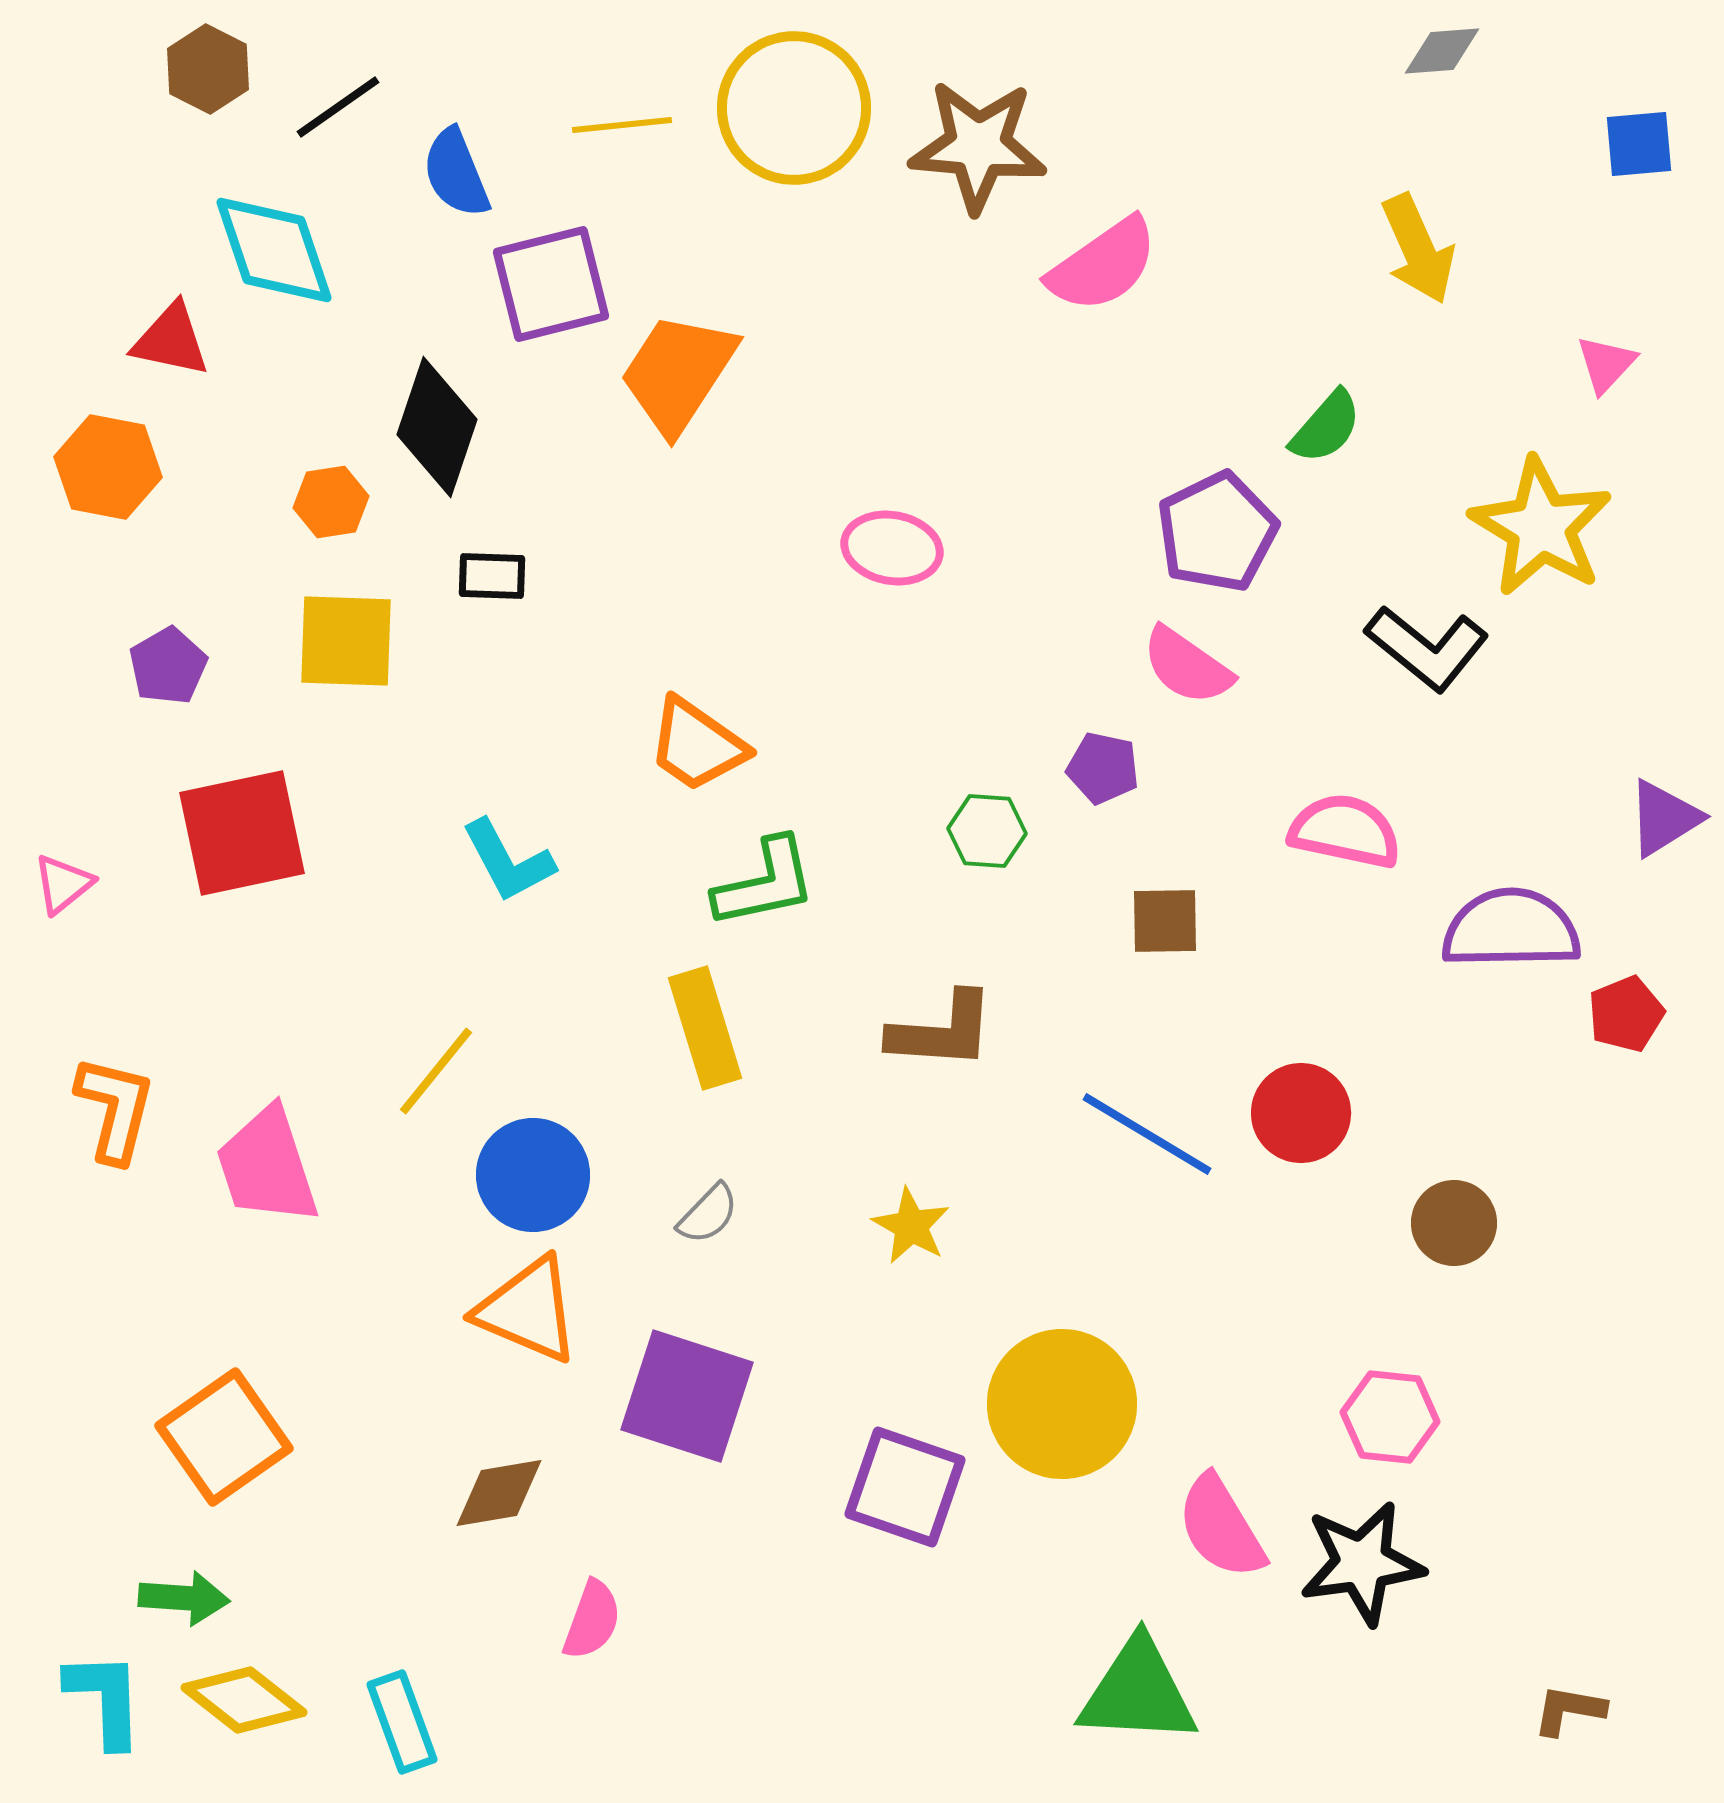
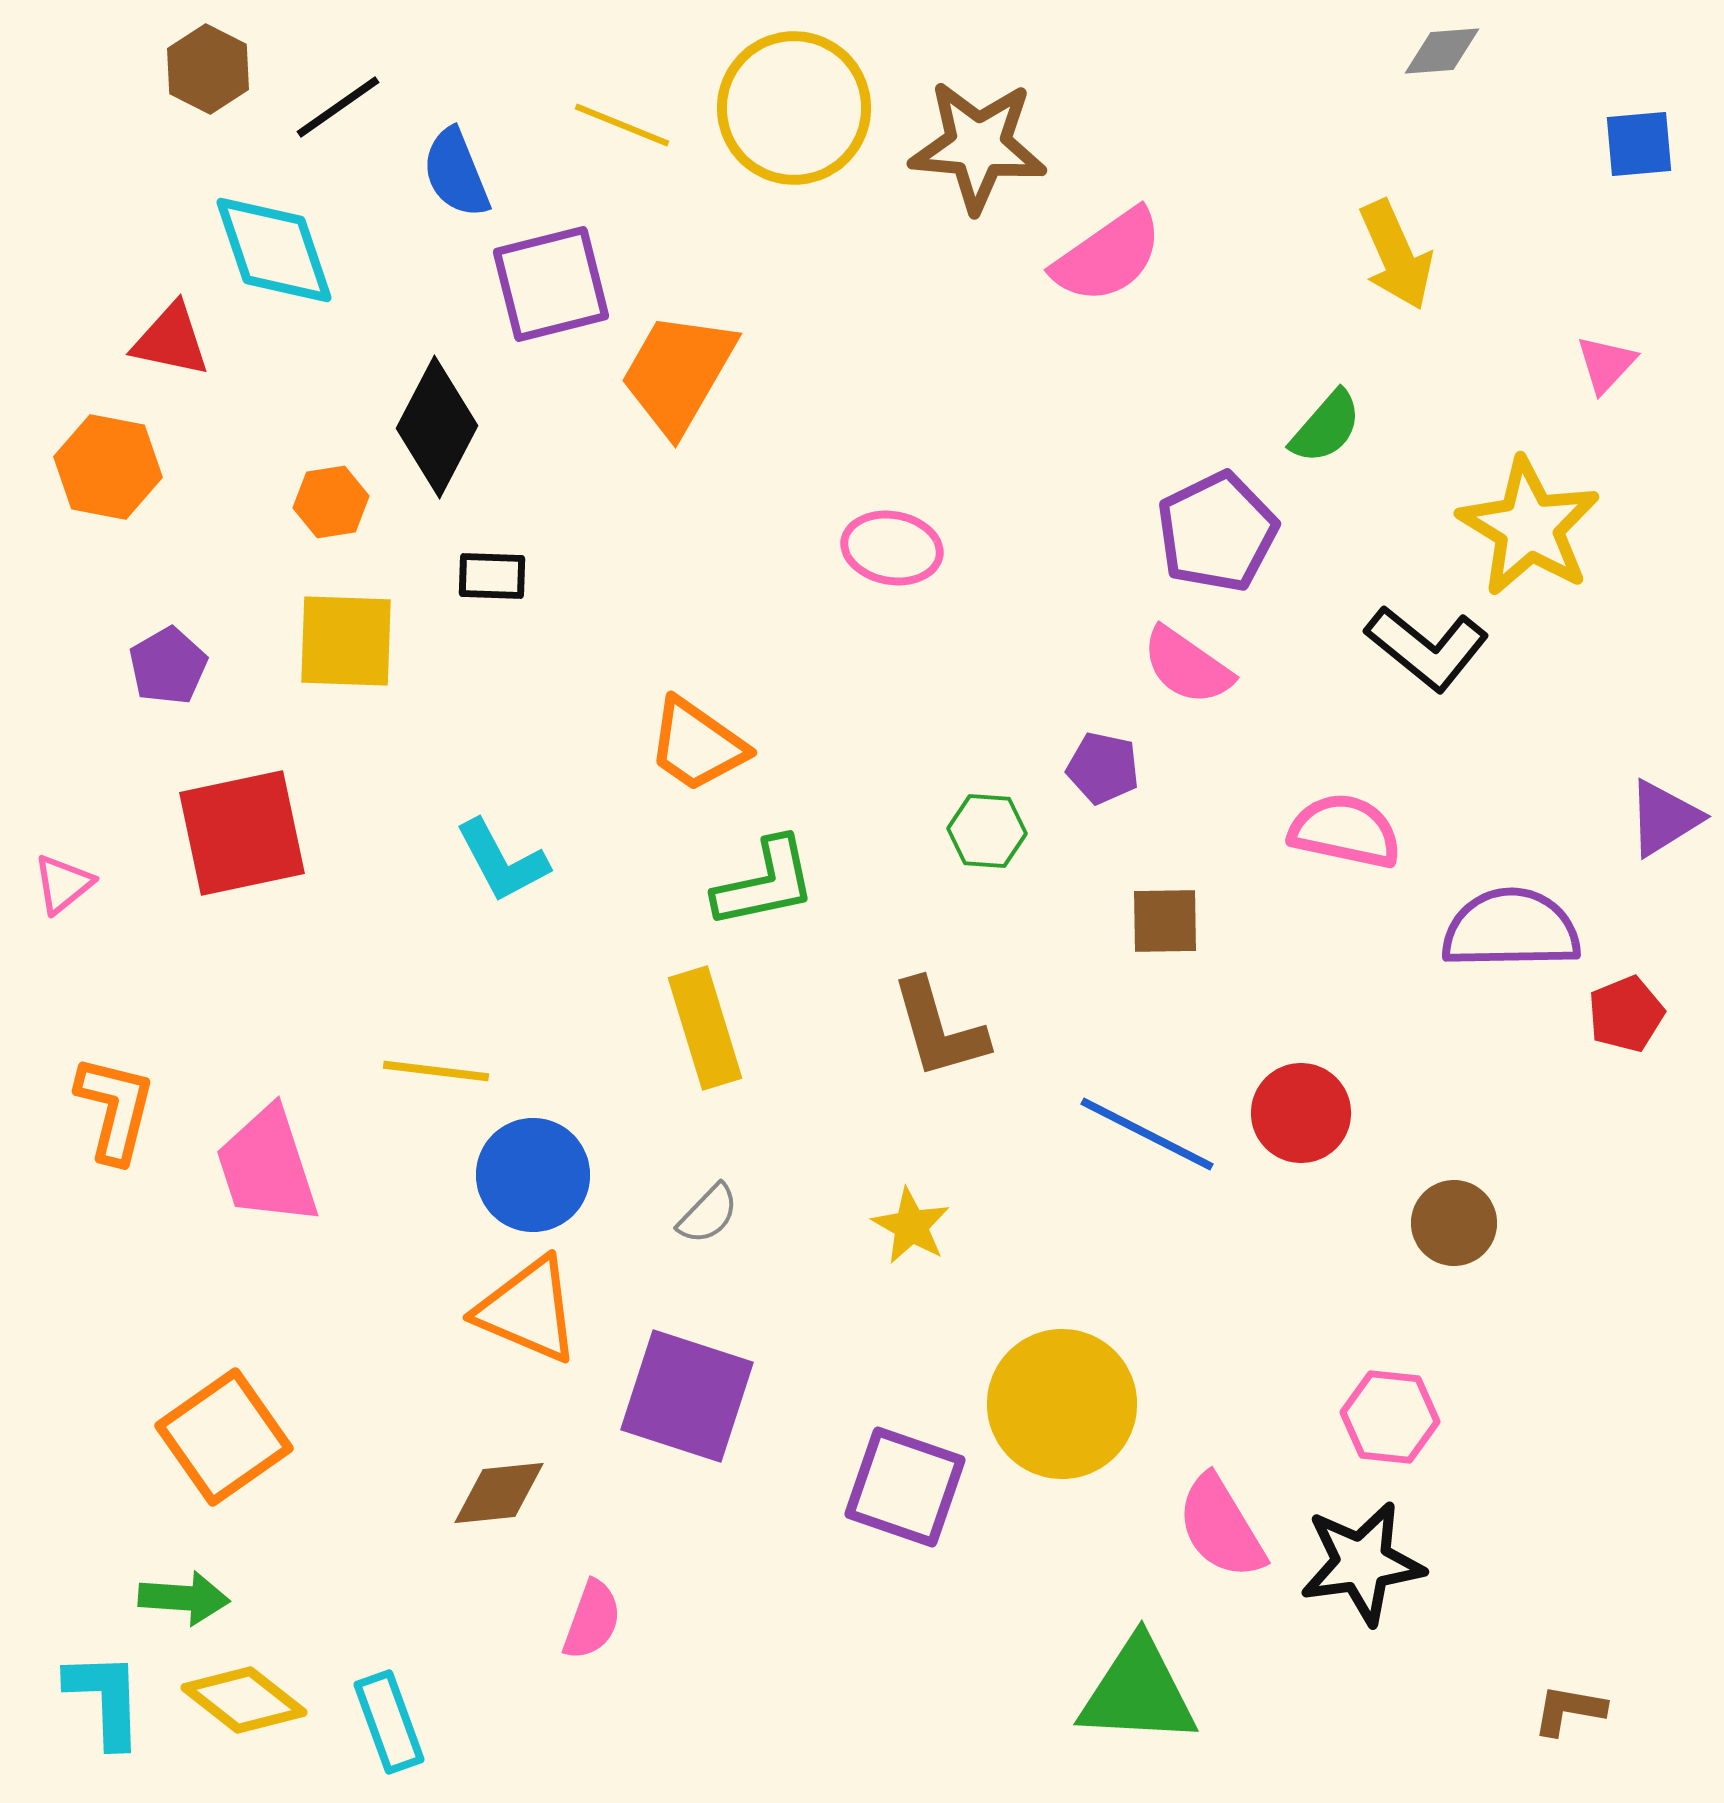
yellow line at (622, 125): rotated 28 degrees clockwise
yellow arrow at (1418, 249): moved 22 px left, 6 px down
pink semicircle at (1103, 265): moved 5 px right, 9 px up
orange trapezoid at (678, 373): rotated 3 degrees counterclockwise
black diamond at (437, 427): rotated 9 degrees clockwise
yellow star at (1541, 527): moved 12 px left
cyan L-shape at (508, 861): moved 6 px left
brown L-shape at (942, 1031): moved 3 px left, 2 px up; rotated 70 degrees clockwise
yellow line at (436, 1071): rotated 58 degrees clockwise
blue line at (1147, 1134): rotated 4 degrees counterclockwise
brown diamond at (499, 1493): rotated 4 degrees clockwise
cyan rectangle at (402, 1722): moved 13 px left
